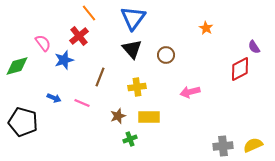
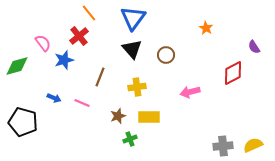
red diamond: moved 7 px left, 4 px down
